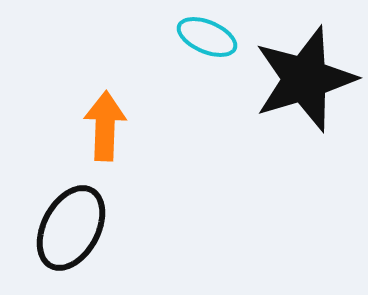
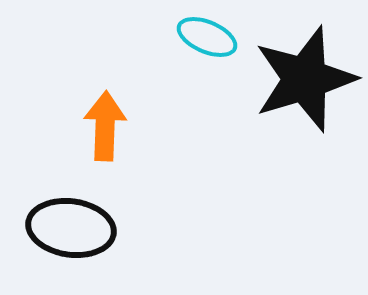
black ellipse: rotated 70 degrees clockwise
